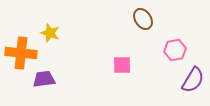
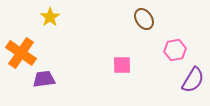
brown ellipse: moved 1 px right
yellow star: moved 16 px up; rotated 18 degrees clockwise
orange cross: rotated 28 degrees clockwise
